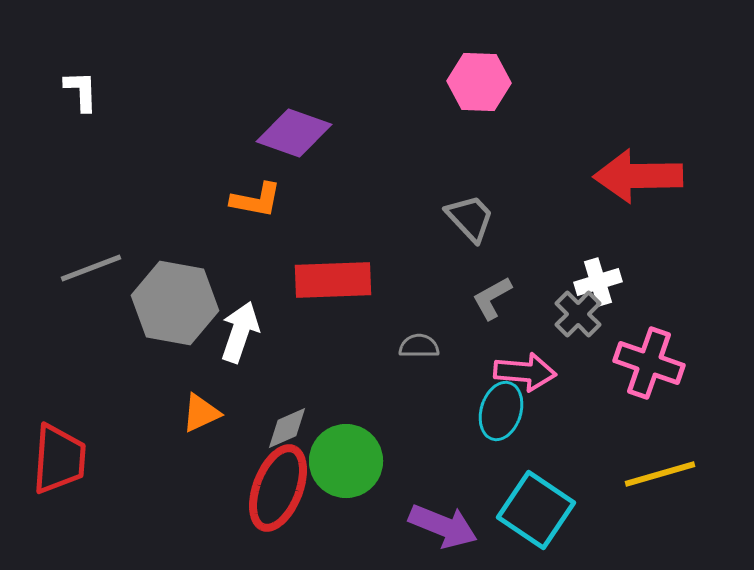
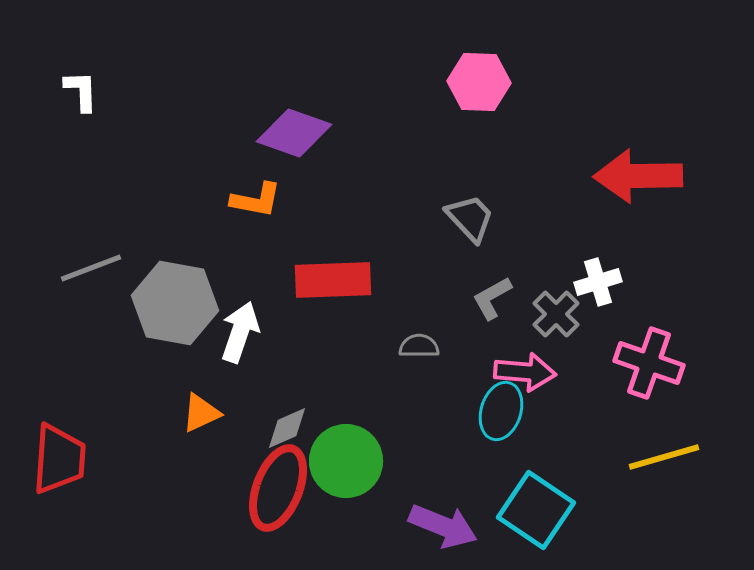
gray cross: moved 22 px left
yellow line: moved 4 px right, 17 px up
